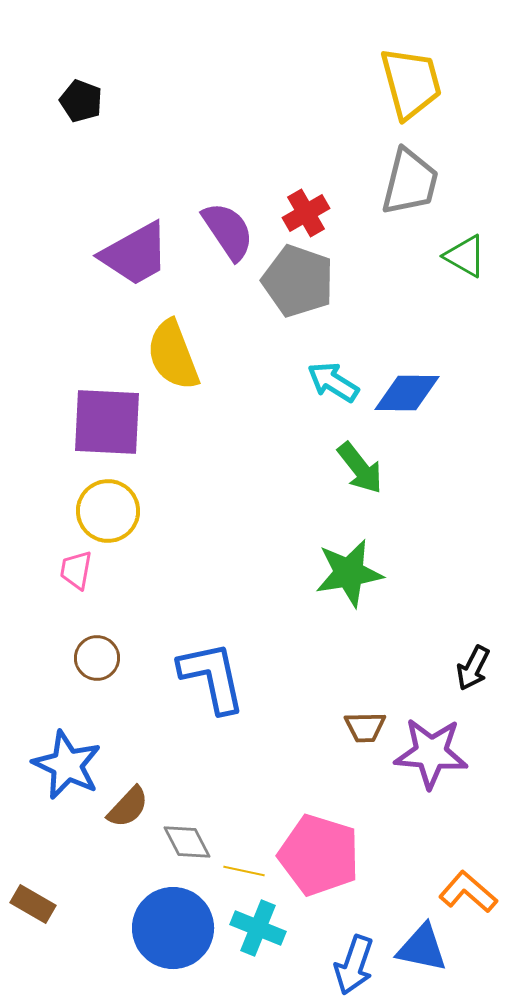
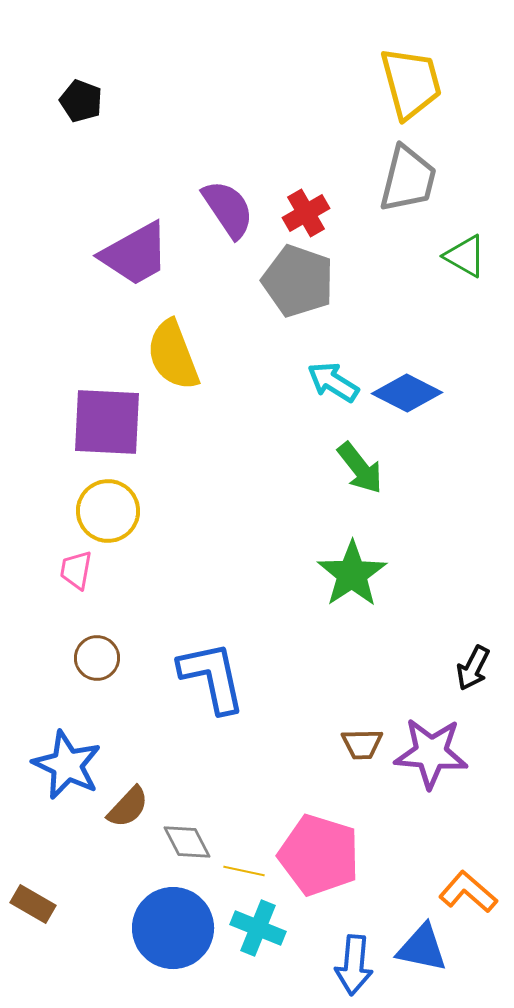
gray trapezoid: moved 2 px left, 3 px up
purple semicircle: moved 22 px up
blue diamond: rotated 26 degrees clockwise
green star: moved 3 px right, 1 px down; rotated 24 degrees counterclockwise
brown trapezoid: moved 3 px left, 17 px down
blue arrow: rotated 14 degrees counterclockwise
